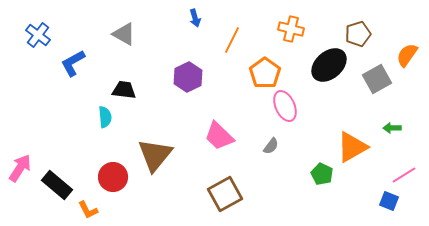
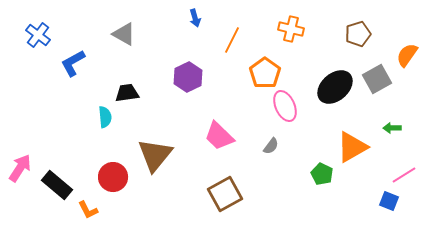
black ellipse: moved 6 px right, 22 px down
black trapezoid: moved 3 px right, 3 px down; rotated 15 degrees counterclockwise
